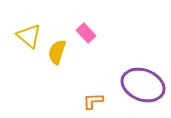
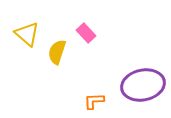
yellow triangle: moved 2 px left, 2 px up
purple ellipse: rotated 33 degrees counterclockwise
orange L-shape: moved 1 px right
